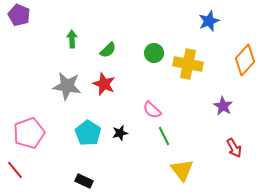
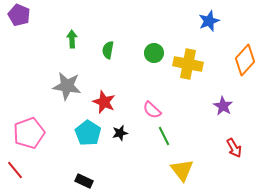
green semicircle: rotated 144 degrees clockwise
red star: moved 18 px down
